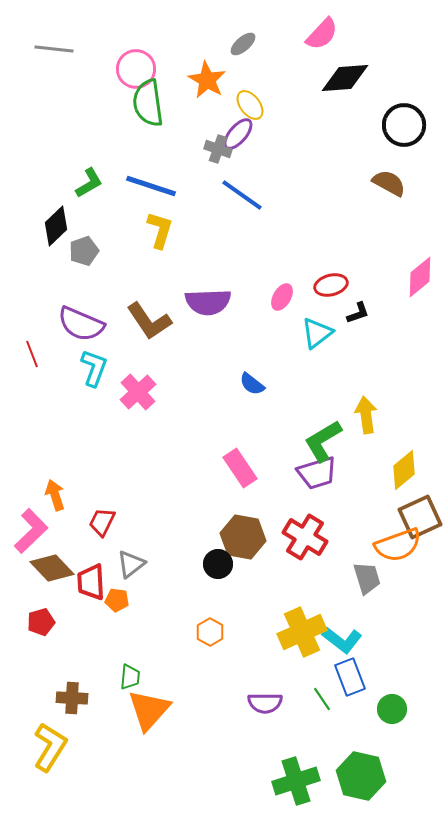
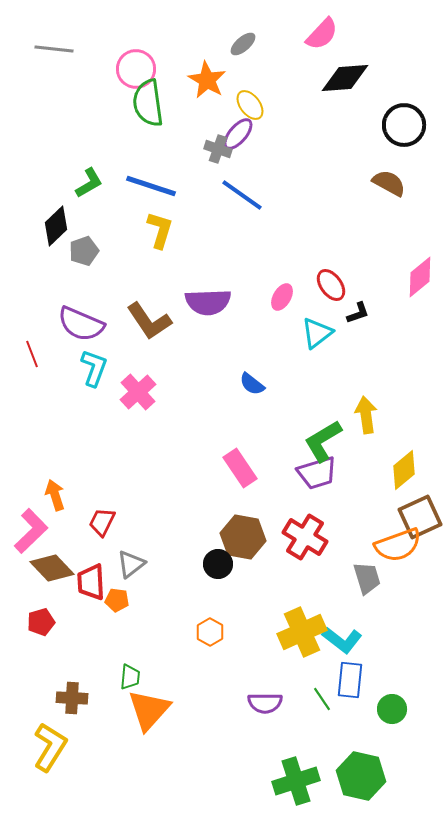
red ellipse at (331, 285): rotated 68 degrees clockwise
blue rectangle at (350, 677): moved 3 px down; rotated 27 degrees clockwise
